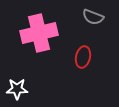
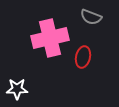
gray semicircle: moved 2 px left
pink cross: moved 11 px right, 5 px down
